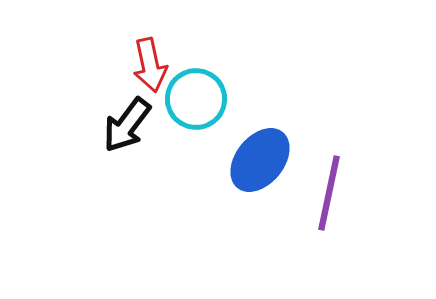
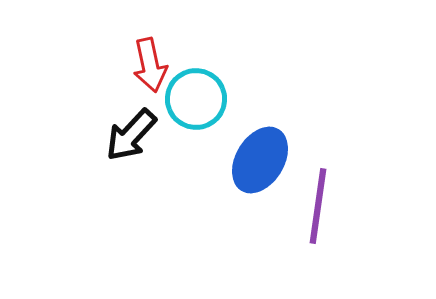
black arrow: moved 4 px right, 10 px down; rotated 6 degrees clockwise
blue ellipse: rotated 8 degrees counterclockwise
purple line: moved 11 px left, 13 px down; rotated 4 degrees counterclockwise
